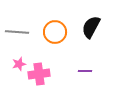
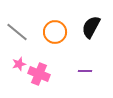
gray line: rotated 35 degrees clockwise
pink cross: rotated 30 degrees clockwise
